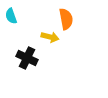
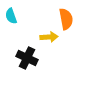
yellow arrow: moved 1 px left; rotated 18 degrees counterclockwise
